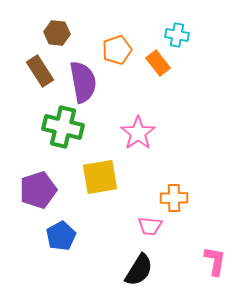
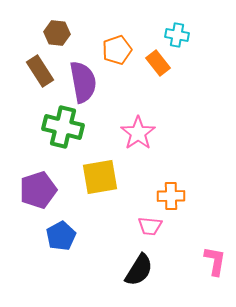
orange cross: moved 3 px left, 2 px up
